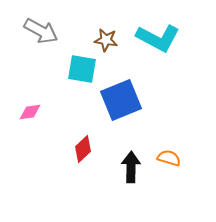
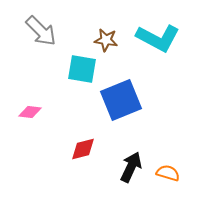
gray arrow: rotated 16 degrees clockwise
pink diamond: rotated 15 degrees clockwise
red diamond: rotated 28 degrees clockwise
orange semicircle: moved 1 px left, 15 px down
black arrow: rotated 24 degrees clockwise
